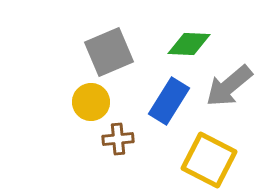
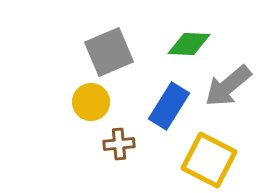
gray arrow: moved 1 px left
blue rectangle: moved 5 px down
brown cross: moved 1 px right, 5 px down
